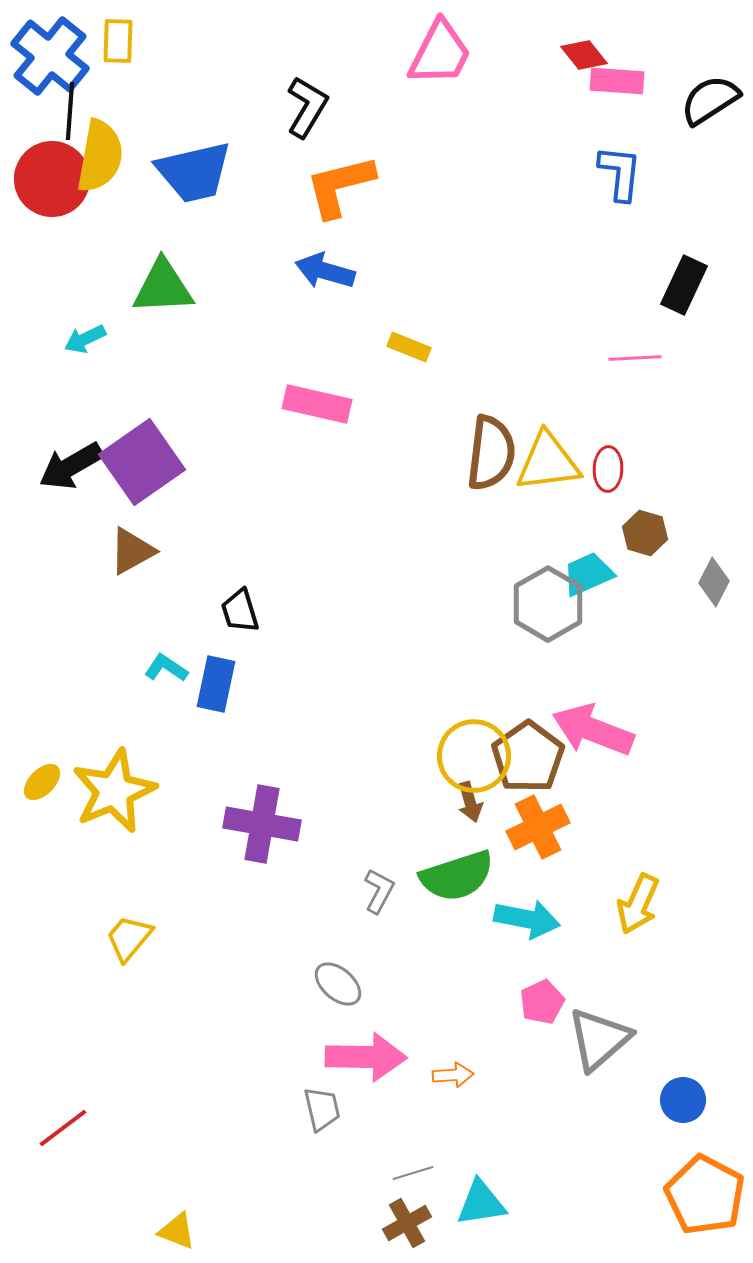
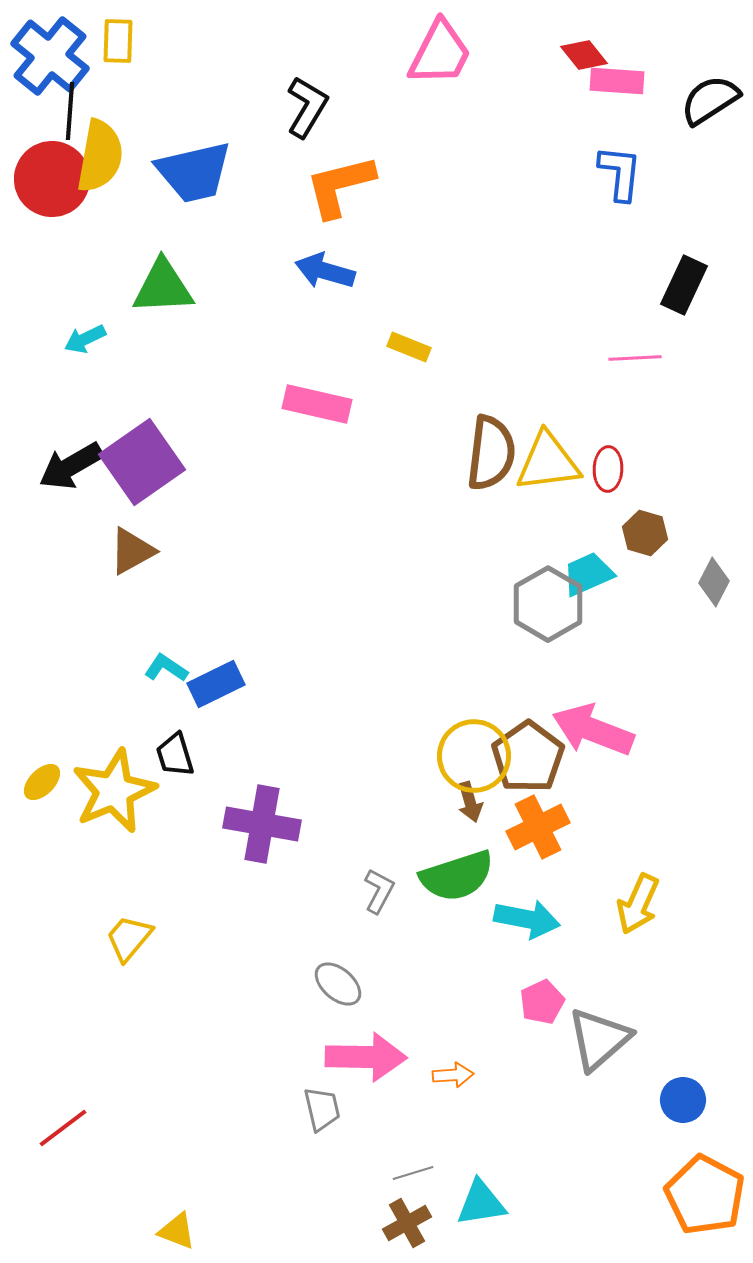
black trapezoid at (240, 611): moved 65 px left, 144 px down
blue rectangle at (216, 684): rotated 52 degrees clockwise
